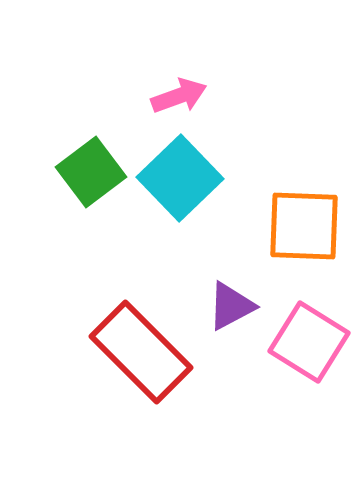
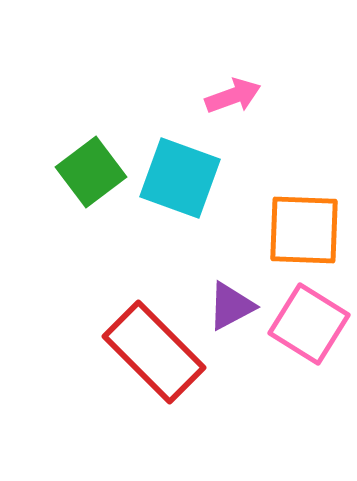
pink arrow: moved 54 px right
cyan square: rotated 26 degrees counterclockwise
orange square: moved 4 px down
pink square: moved 18 px up
red rectangle: moved 13 px right
